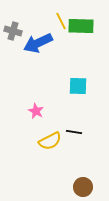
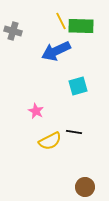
blue arrow: moved 18 px right, 8 px down
cyan square: rotated 18 degrees counterclockwise
brown circle: moved 2 px right
